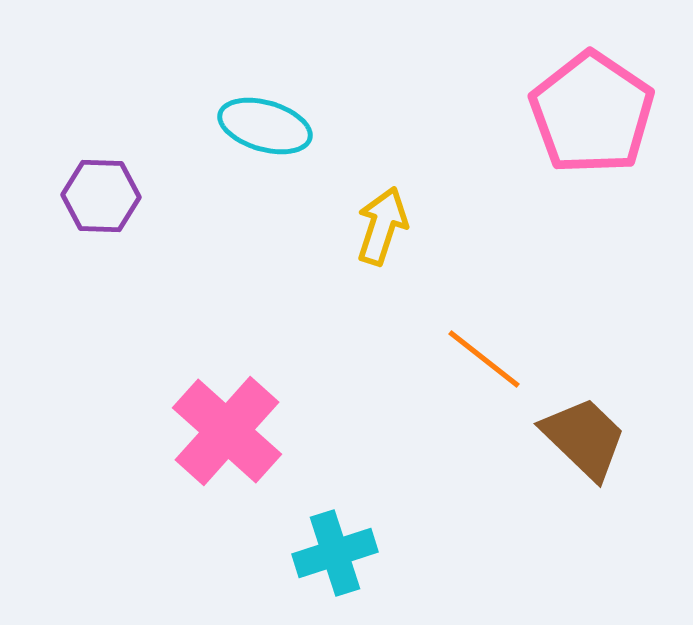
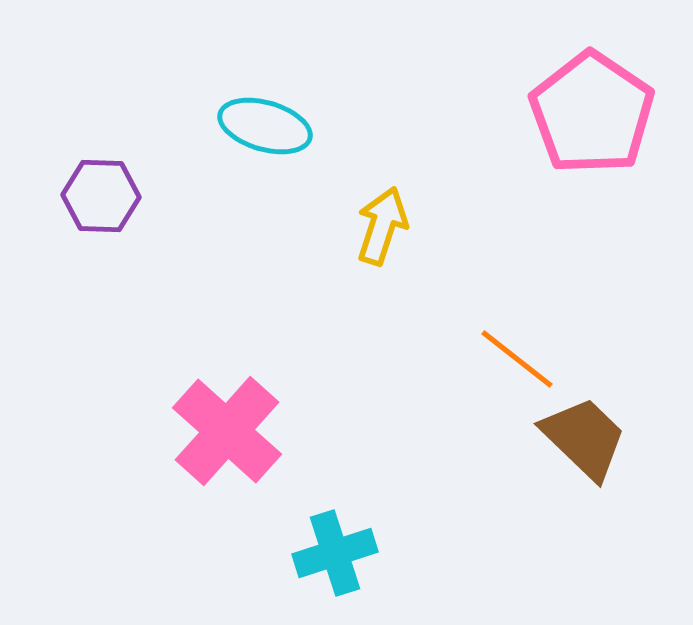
orange line: moved 33 px right
